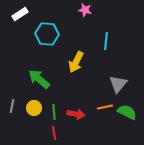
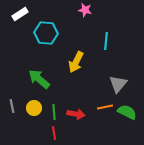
cyan hexagon: moved 1 px left, 1 px up
gray line: rotated 24 degrees counterclockwise
